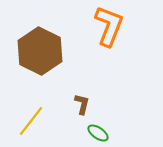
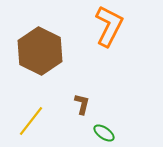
orange L-shape: rotated 6 degrees clockwise
green ellipse: moved 6 px right
